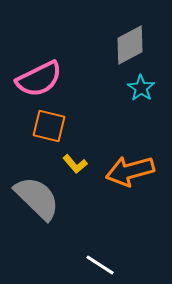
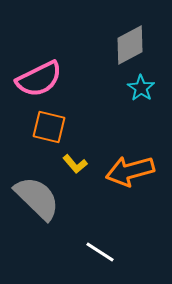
orange square: moved 1 px down
white line: moved 13 px up
